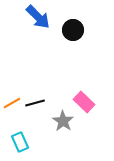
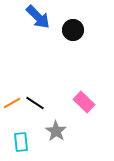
black line: rotated 48 degrees clockwise
gray star: moved 7 px left, 10 px down
cyan rectangle: moved 1 px right; rotated 18 degrees clockwise
